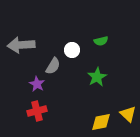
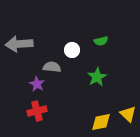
gray arrow: moved 2 px left, 1 px up
gray semicircle: moved 1 px left, 1 px down; rotated 114 degrees counterclockwise
